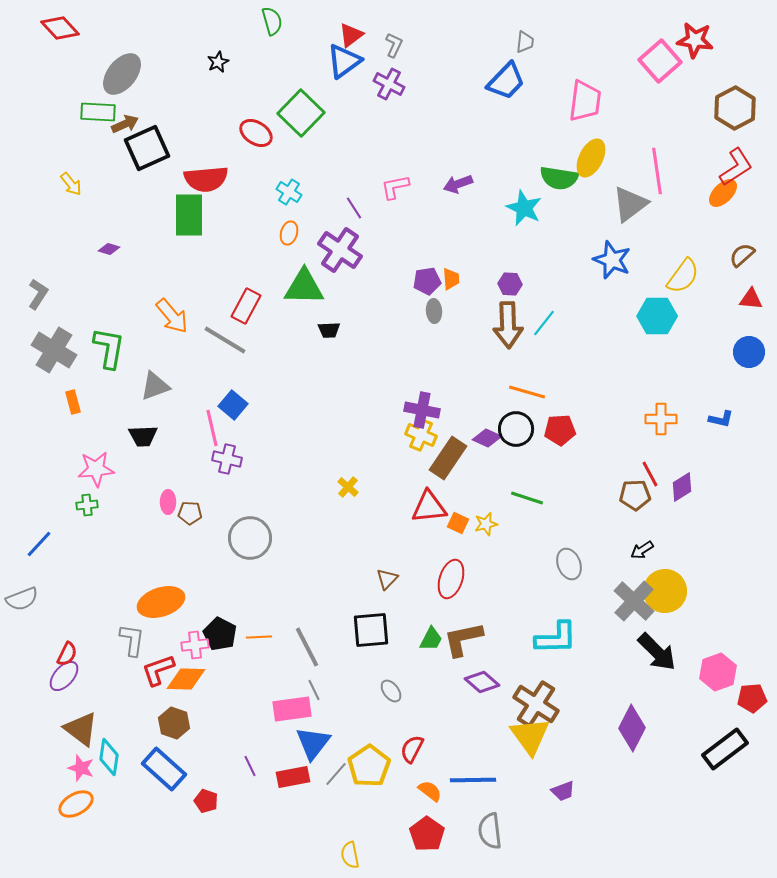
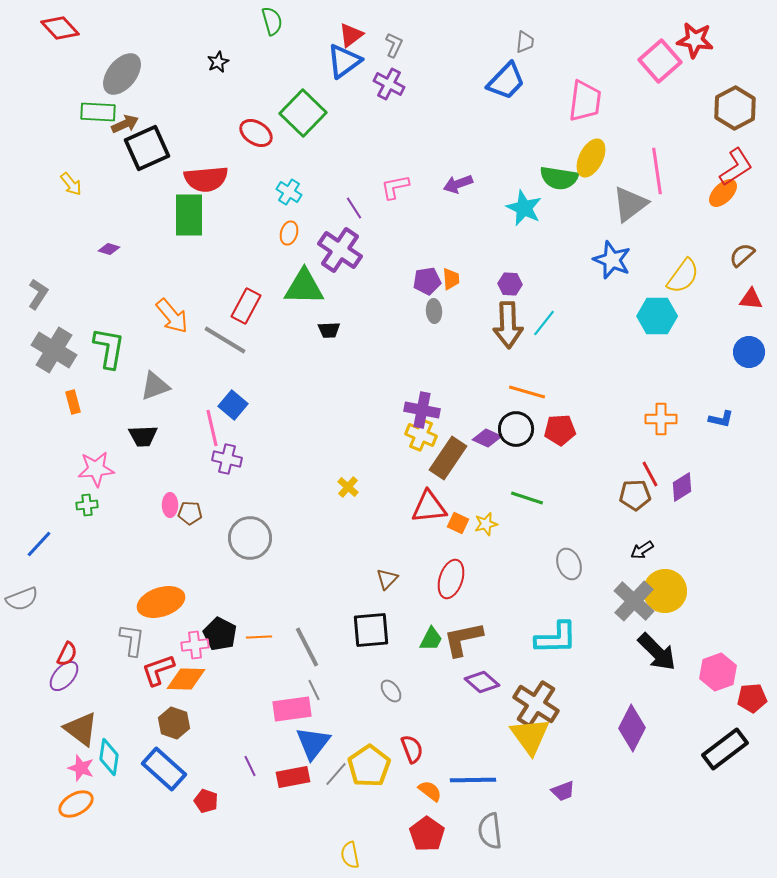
green square at (301, 113): moved 2 px right
pink ellipse at (168, 502): moved 2 px right, 3 px down
red semicircle at (412, 749): rotated 132 degrees clockwise
